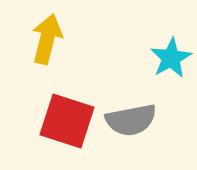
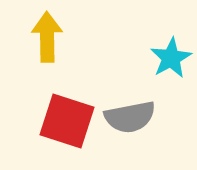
yellow arrow: moved 2 px up; rotated 15 degrees counterclockwise
gray semicircle: moved 1 px left, 3 px up
